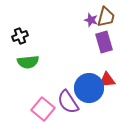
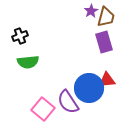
purple star: moved 9 px up; rotated 24 degrees clockwise
